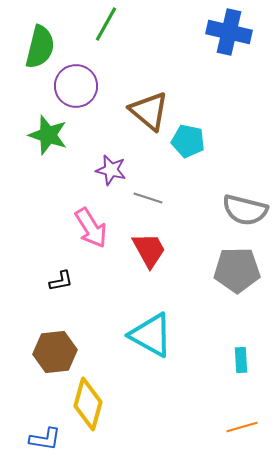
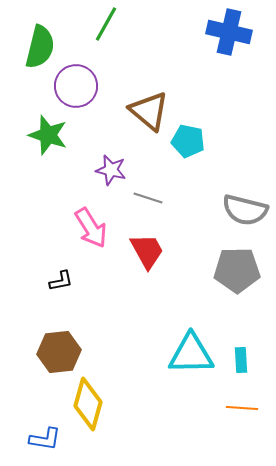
red trapezoid: moved 2 px left, 1 px down
cyan triangle: moved 40 px right, 19 px down; rotated 30 degrees counterclockwise
brown hexagon: moved 4 px right
orange line: moved 19 px up; rotated 20 degrees clockwise
